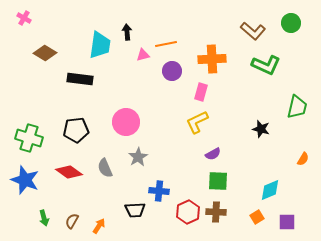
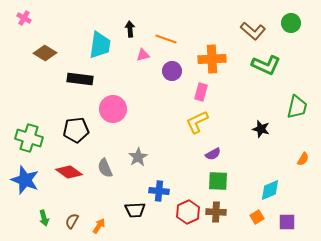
black arrow: moved 3 px right, 3 px up
orange line: moved 5 px up; rotated 30 degrees clockwise
pink circle: moved 13 px left, 13 px up
